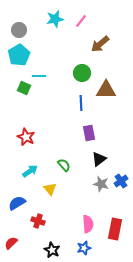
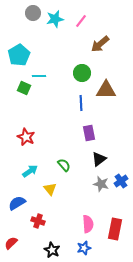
gray circle: moved 14 px right, 17 px up
